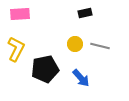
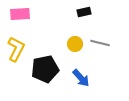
black rectangle: moved 1 px left, 1 px up
gray line: moved 3 px up
